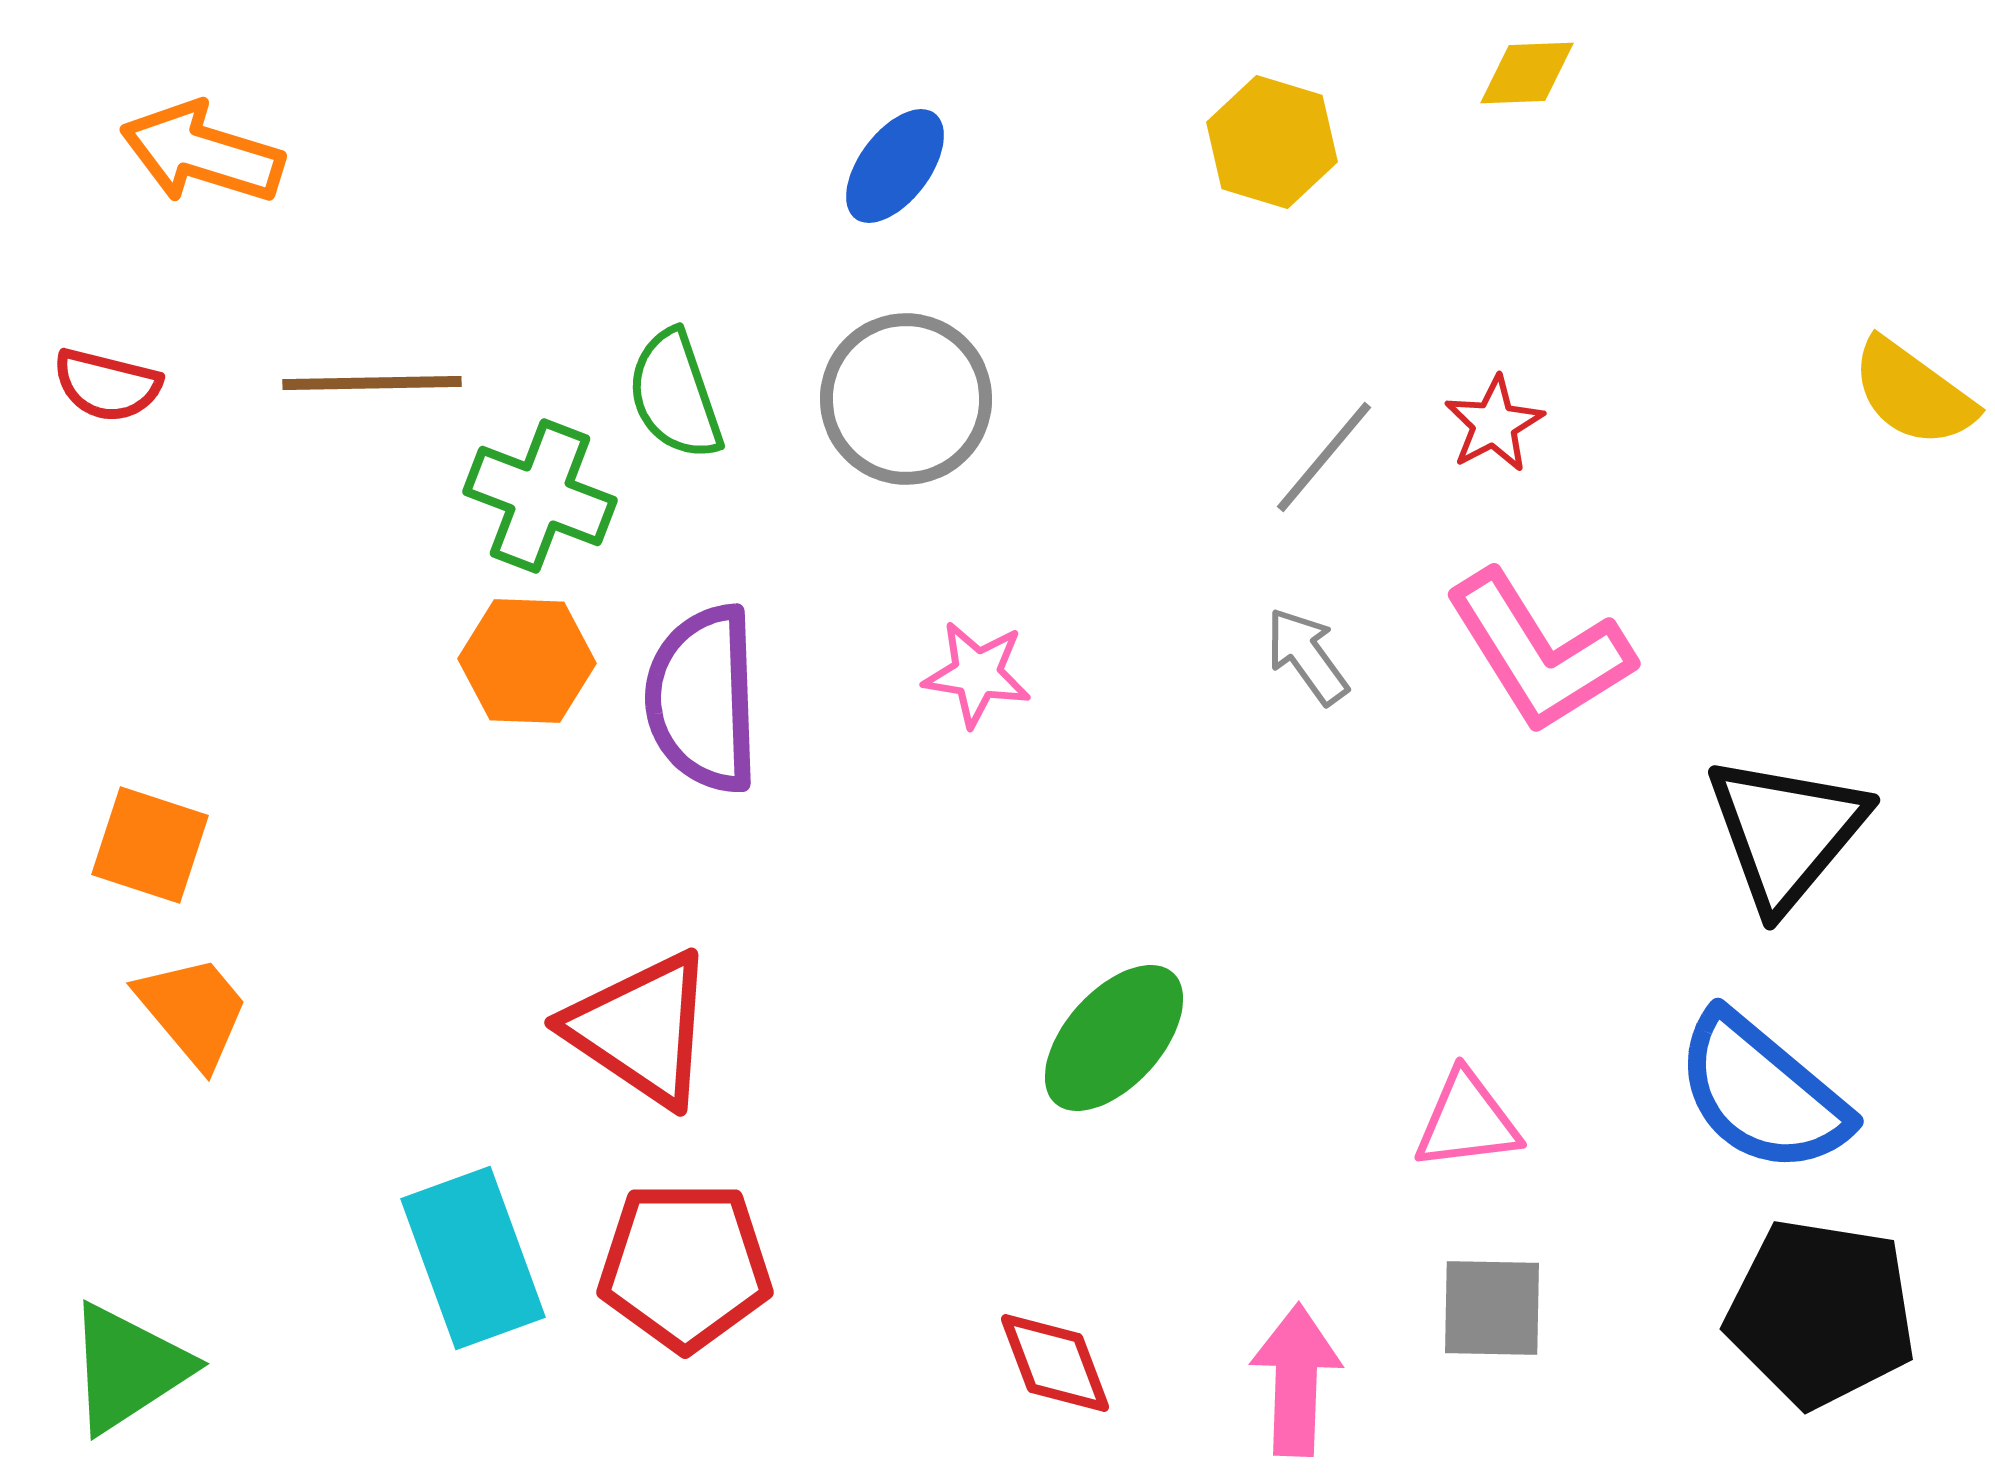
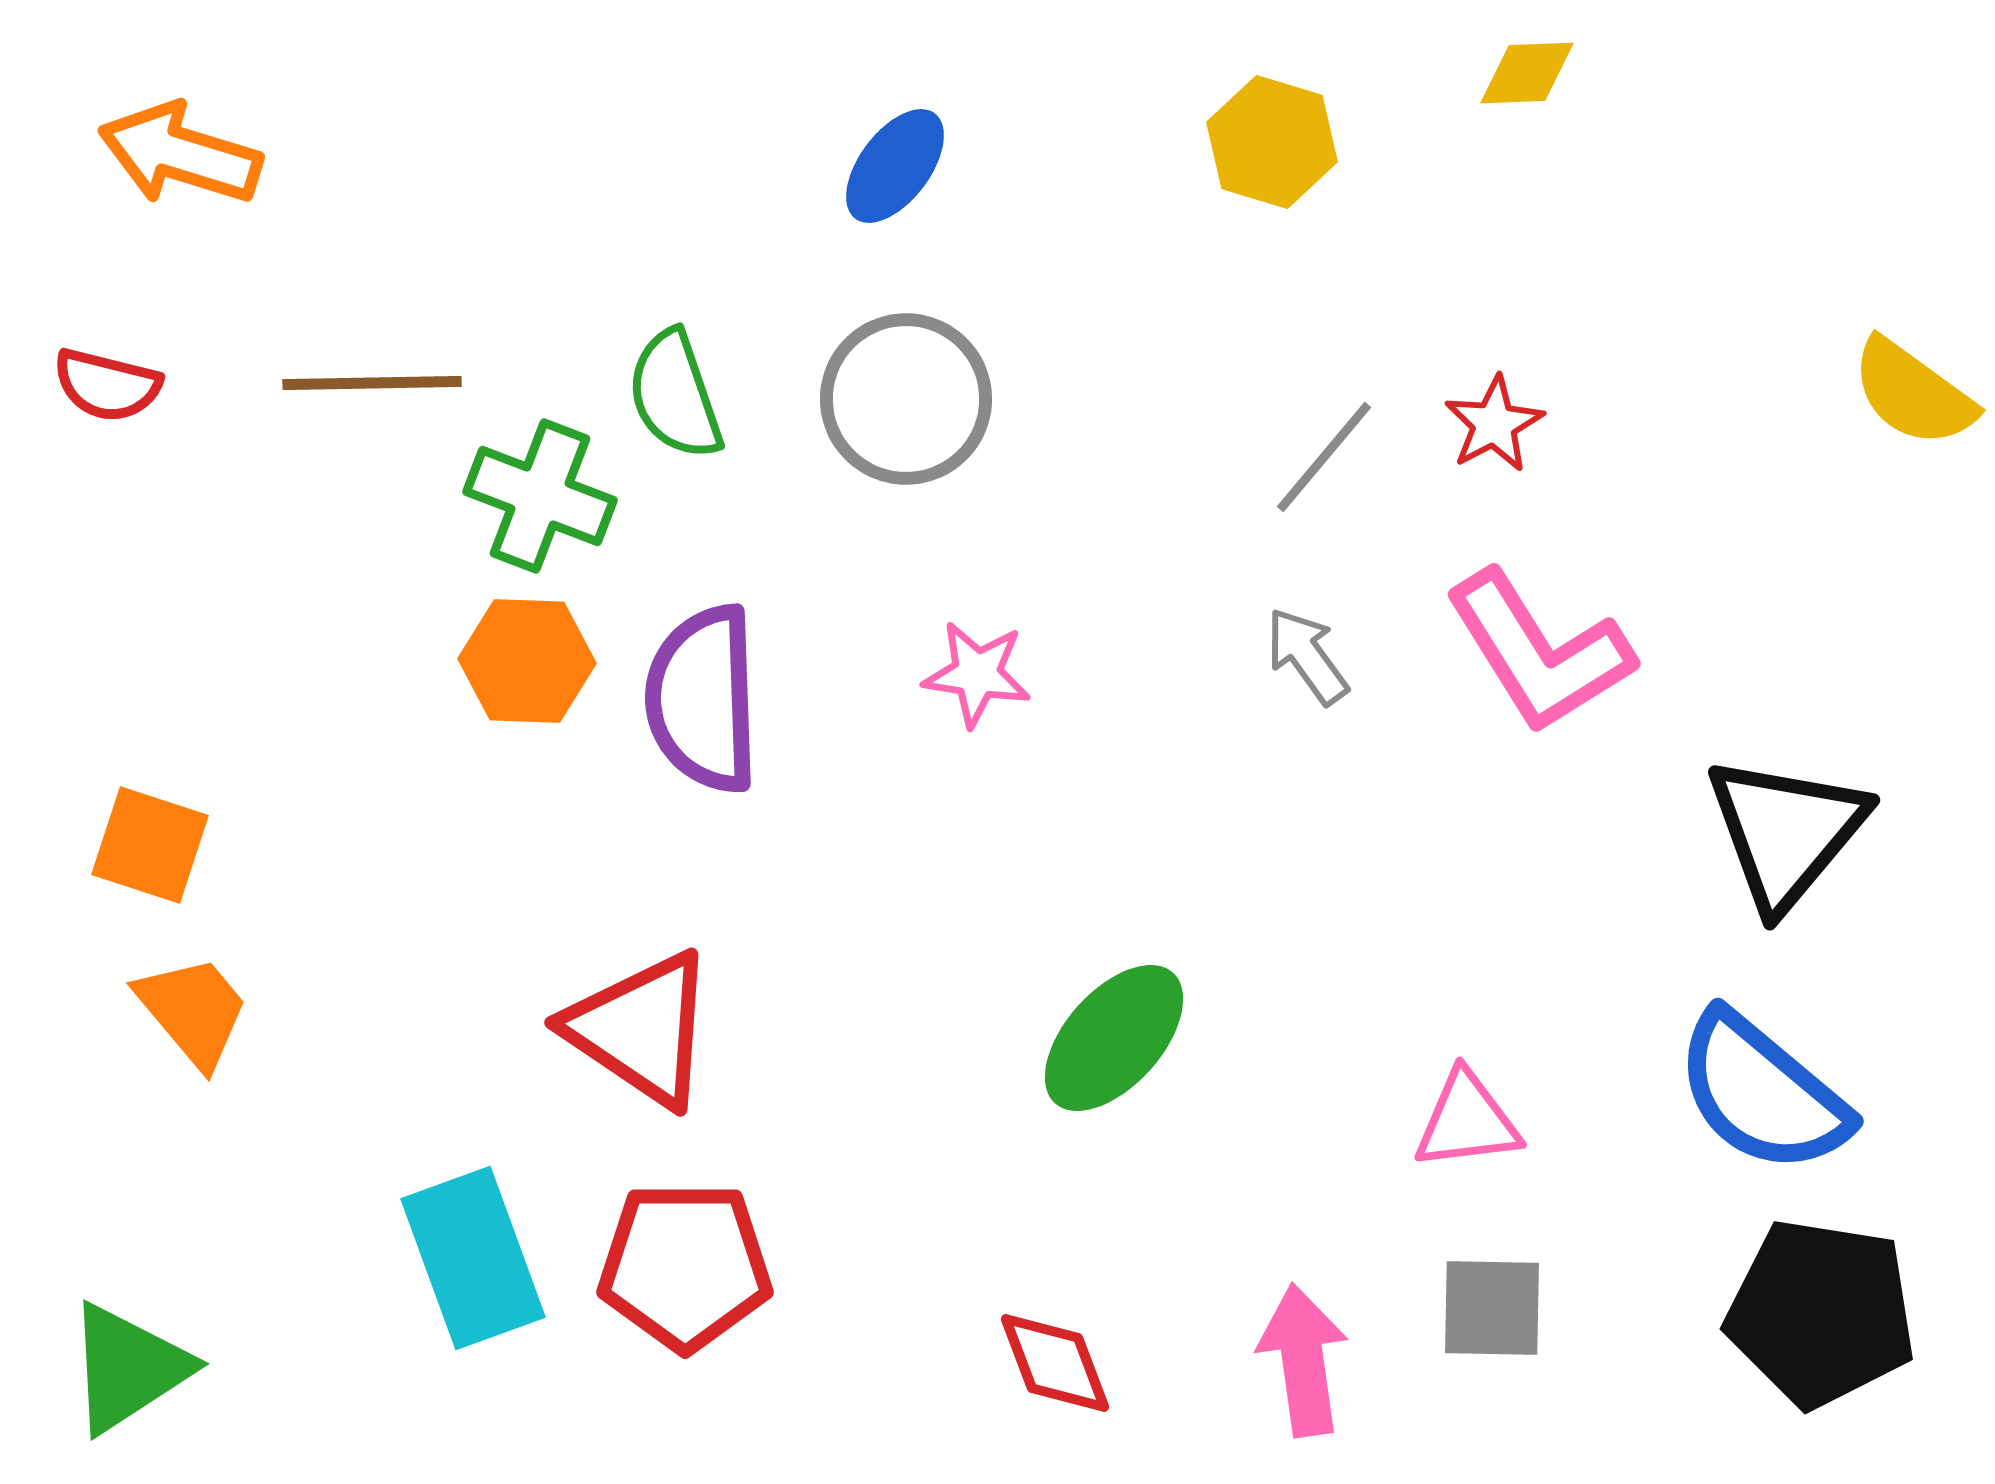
orange arrow: moved 22 px left, 1 px down
pink arrow: moved 7 px right, 20 px up; rotated 10 degrees counterclockwise
